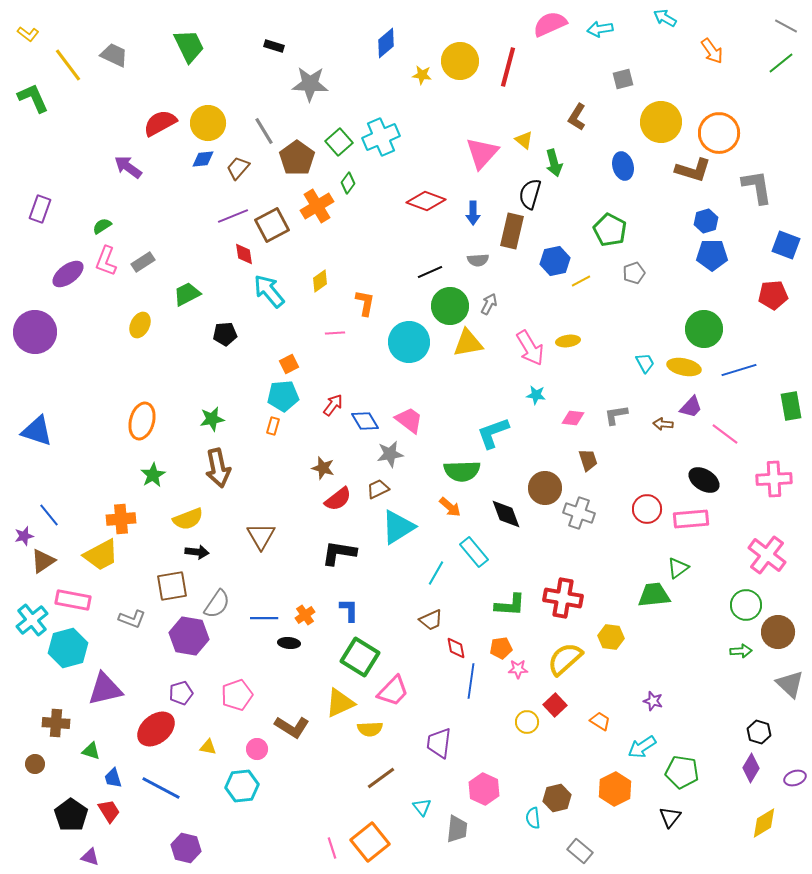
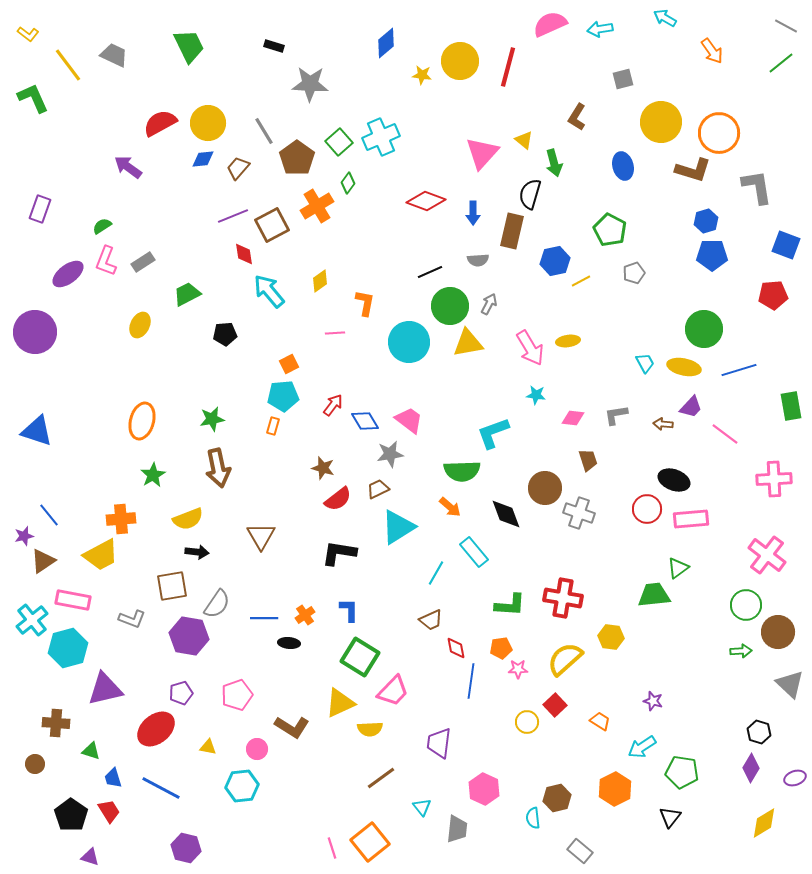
black ellipse at (704, 480): moved 30 px left; rotated 12 degrees counterclockwise
